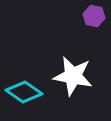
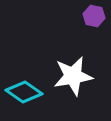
white star: rotated 21 degrees counterclockwise
